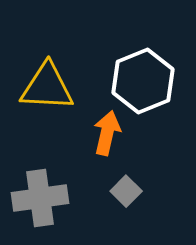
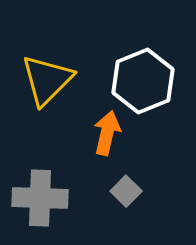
yellow triangle: moved 7 px up; rotated 48 degrees counterclockwise
gray cross: rotated 10 degrees clockwise
